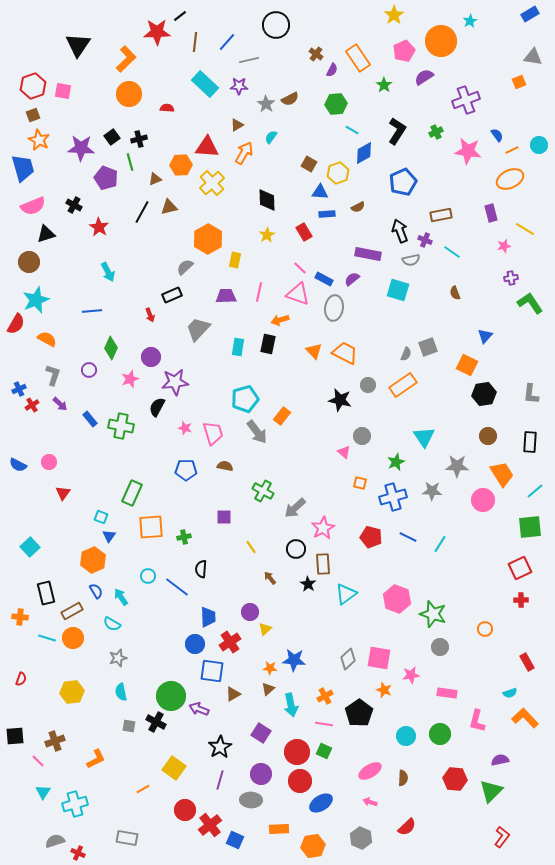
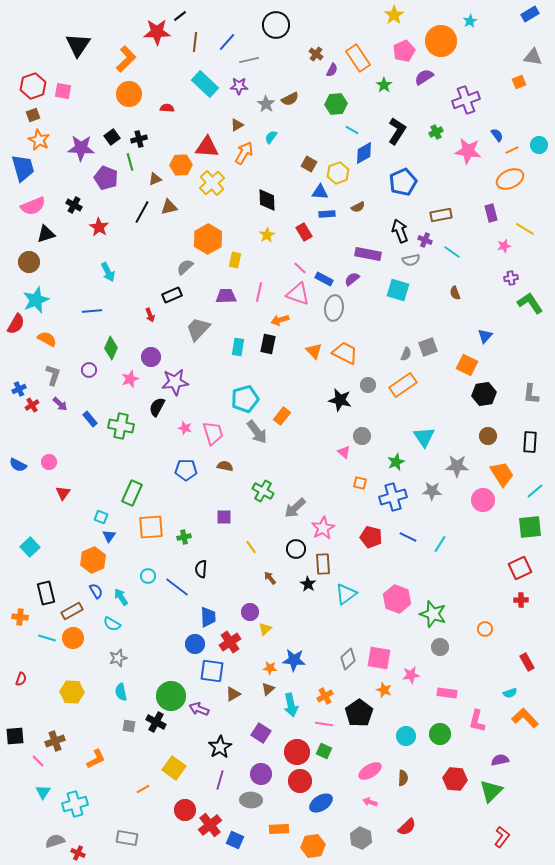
yellow hexagon at (72, 692): rotated 10 degrees clockwise
